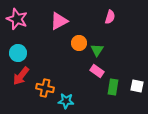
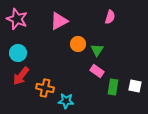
orange circle: moved 1 px left, 1 px down
white square: moved 2 px left
